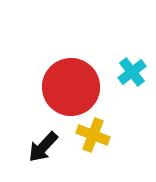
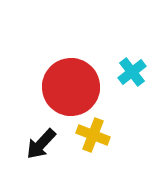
black arrow: moved 2 px left, 3 px up
